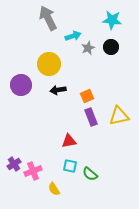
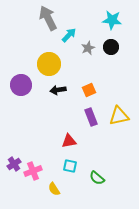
cyan arrow: moved 4 px left, 1 px up; rotated 28 degrees counterclockwise
orange square: moved 2 px right, 6 px up
green semicircle: moved 7 px right, 4 px down
